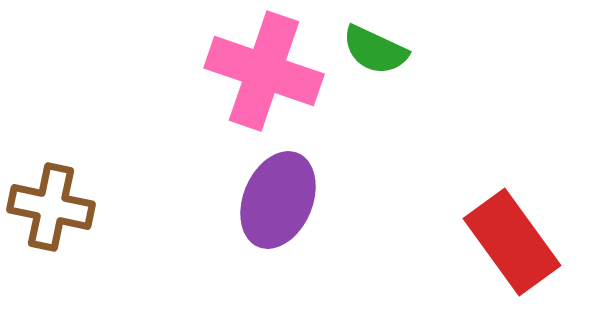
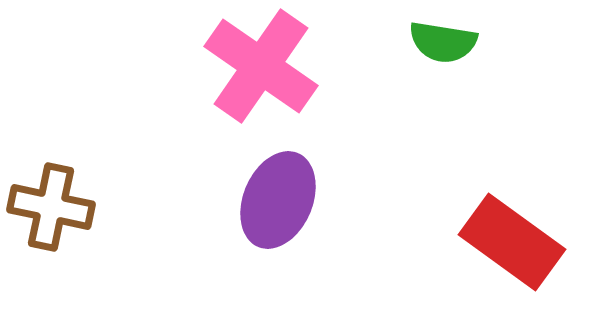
green semicircle: moved 68 px right, 8 px up; rotated 16 degrees counterclockwise
pink cross: moved 3 px left, 5 px up; rotated 16 degrees clockwise
red rectangle: rotated 18 degrees counterclockwise
